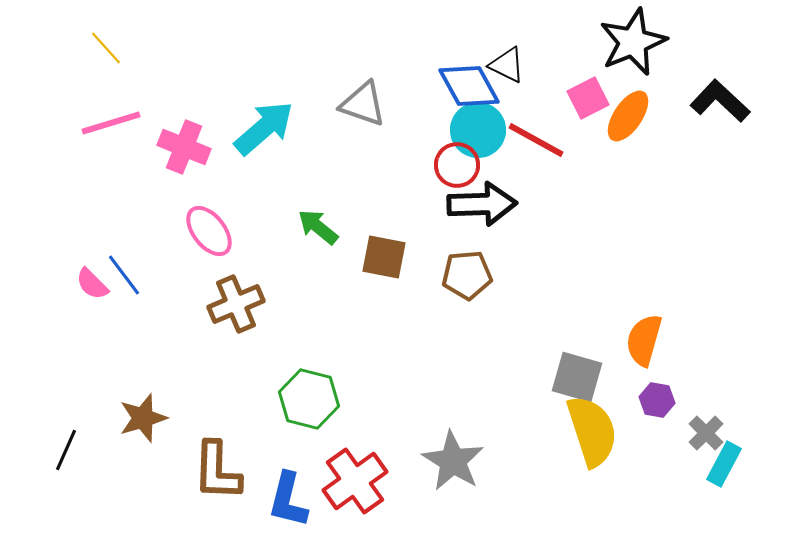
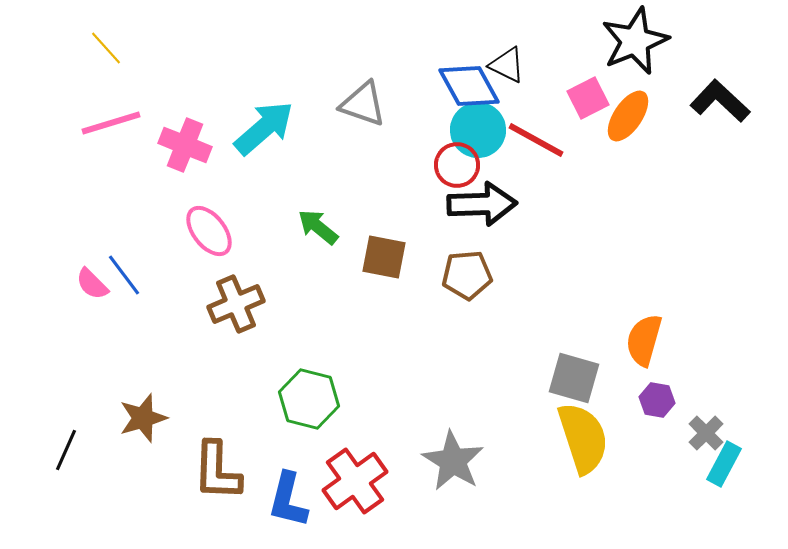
black star: moved 2 px right, 1 px up
pink cross: moved 1 px right, 2 px up
gray square: moved 3 px left, 1 px down
yellow semicircle: moved 9 px left, 7 px down
